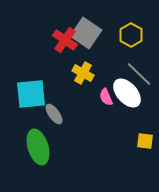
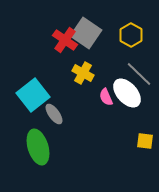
cyan square: moved 2 px right, 1 px down; rotated 32 degrees counterclockwise
